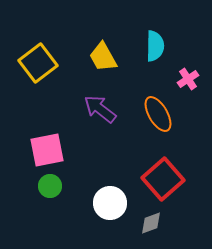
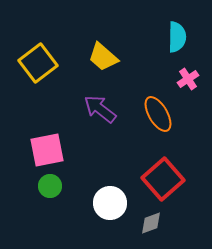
cyan semicircle: moved 22 px right, 9 px up
yellow trapezoid: rotated 20 degrees counterclockwise
